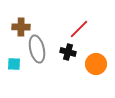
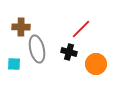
red line: moved 2 px right
black cross: moved 1 px right
